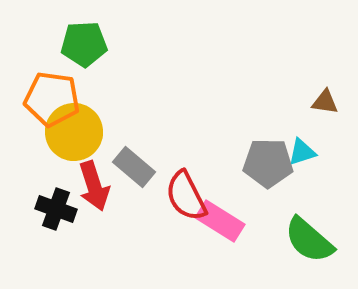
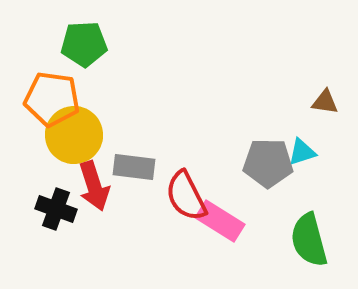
yellow circle: moved 3 px down
gray rectangle: rotated 33 degrees counterclockwise
green semicircle: rotated 34 degrees clockwise
